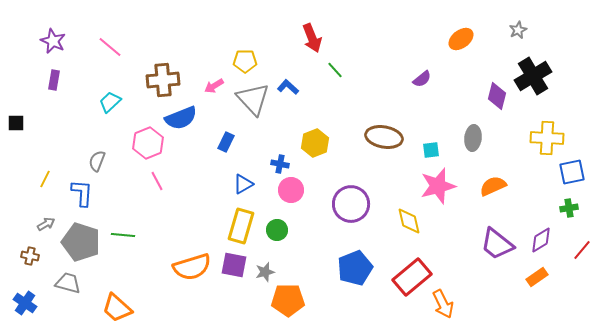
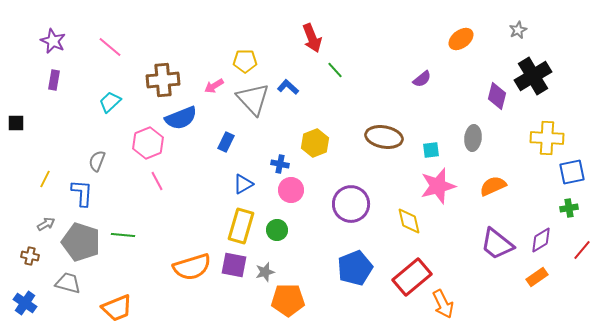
orange trapezoid at (117, 308): rotated 64 degrees counterclockwise
